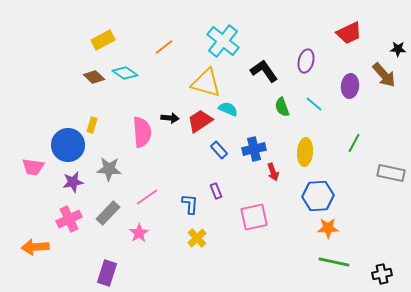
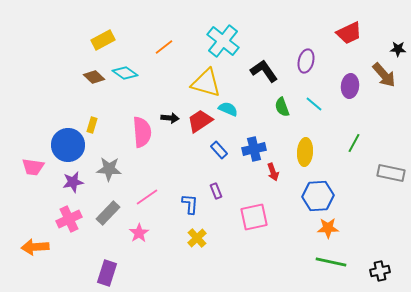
green line at (334, 262): moved 3 px left
black cross at (382, 274): moved 2 px left, 3 px up
